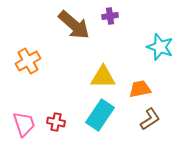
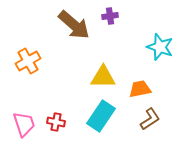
cyan rectangle: moved 1 px right, 1 px down
